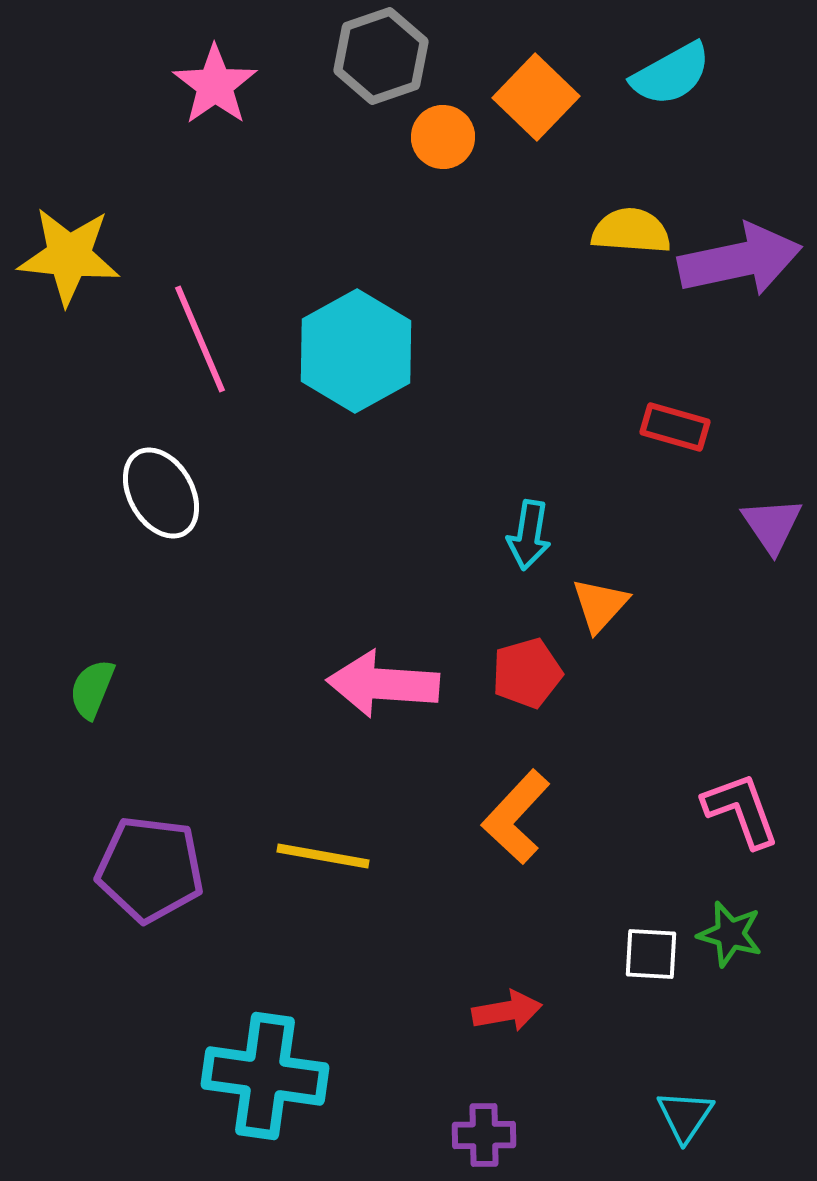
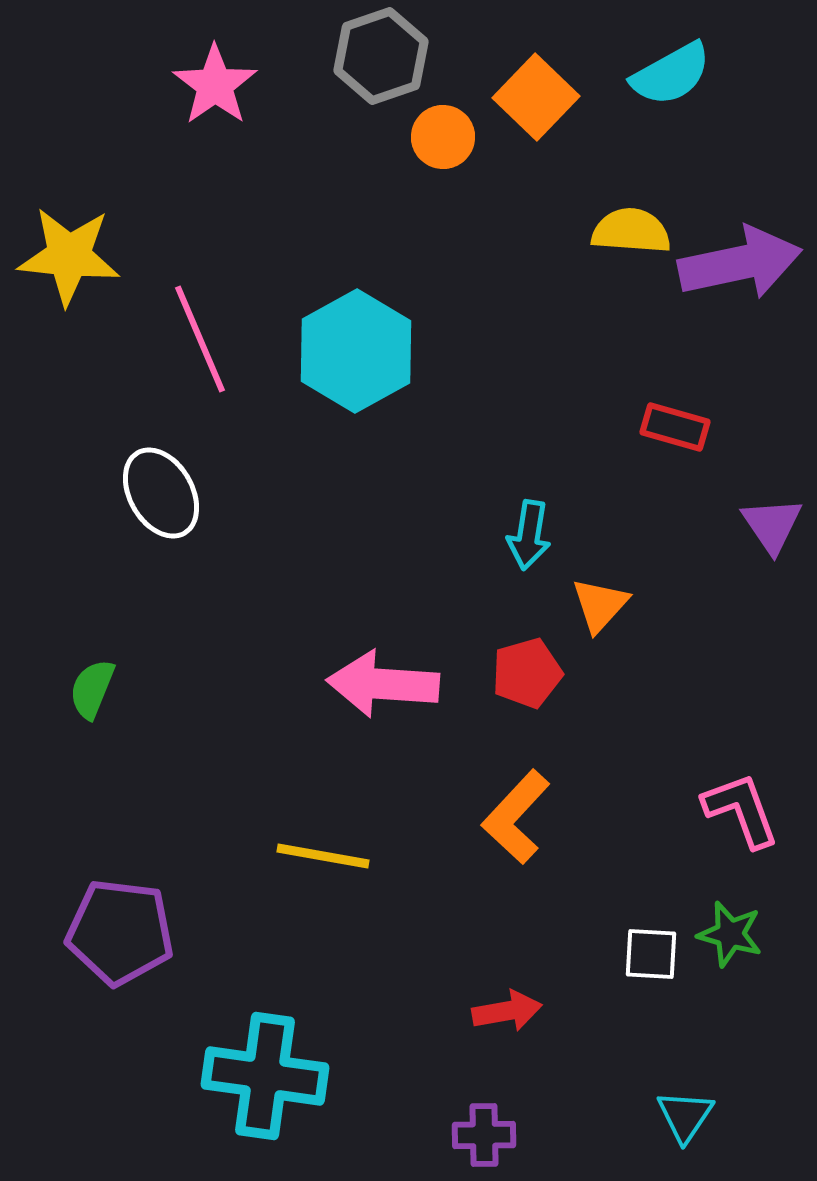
purple arrow: moved 3 px down
purple pentagon: moved 30 px left, 63 px down
